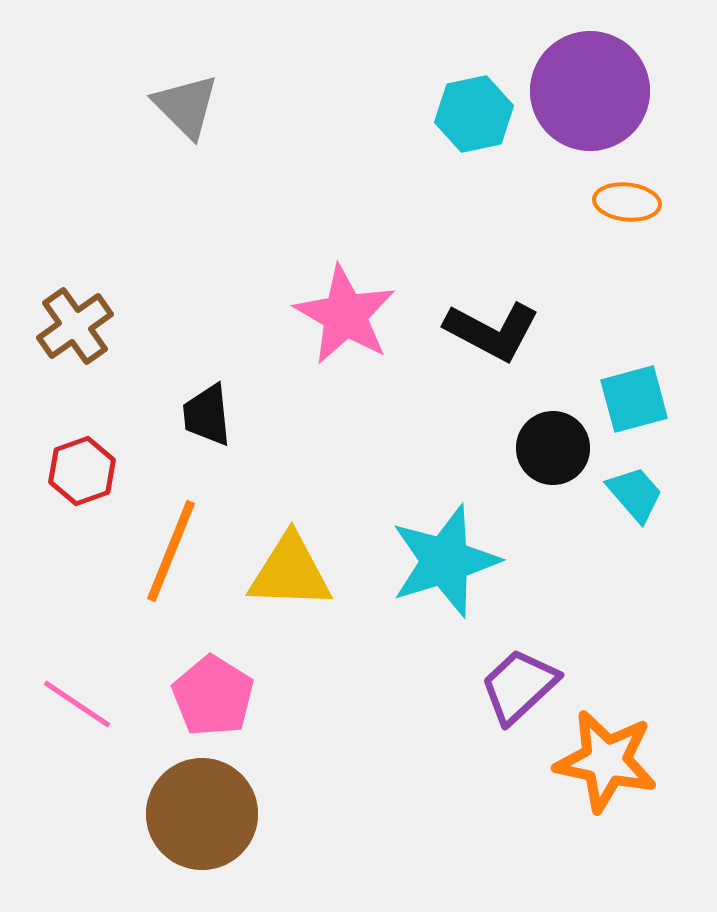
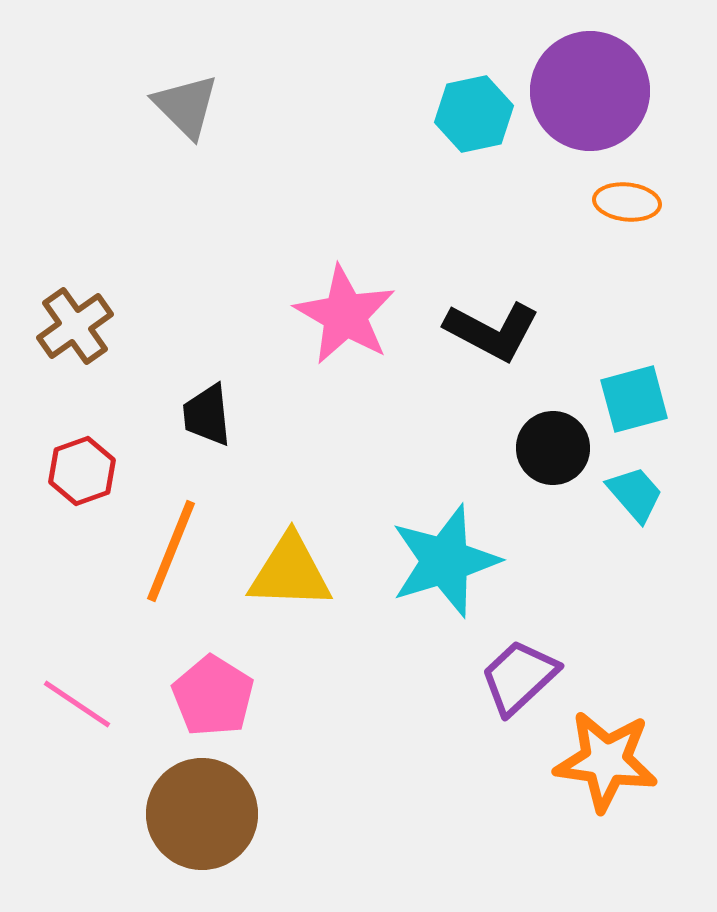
purple trapezoid: moved 9 px up
orange star: rotated 4 degrees counterclockwise
